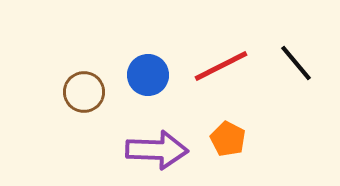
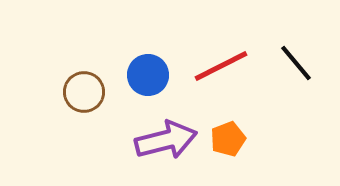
orange pentagon: rotated 24 degrees clockwise
purple arrow: moved 9 px right, 10 px up; rotated 16 degrees counterclockwise
